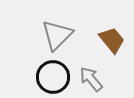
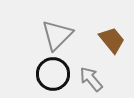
black circle: moved 3 px up
